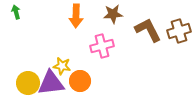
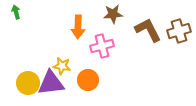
orange arrow: moved 2 px right, 11 px down
orange circle: moved 8 px right, 1 px up
